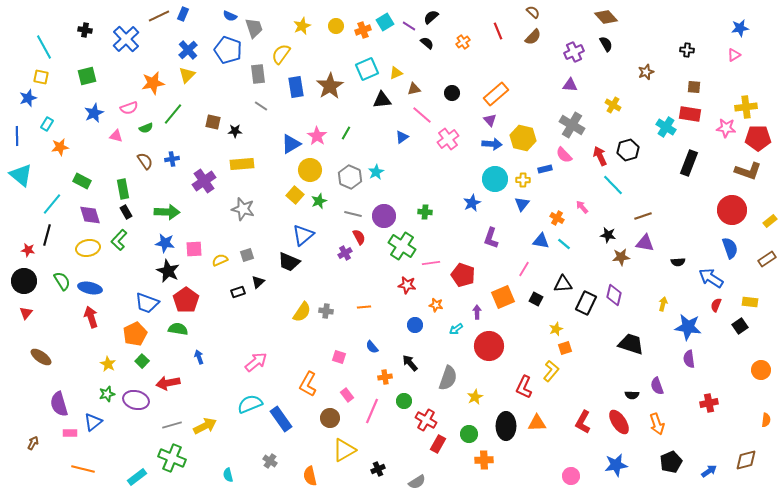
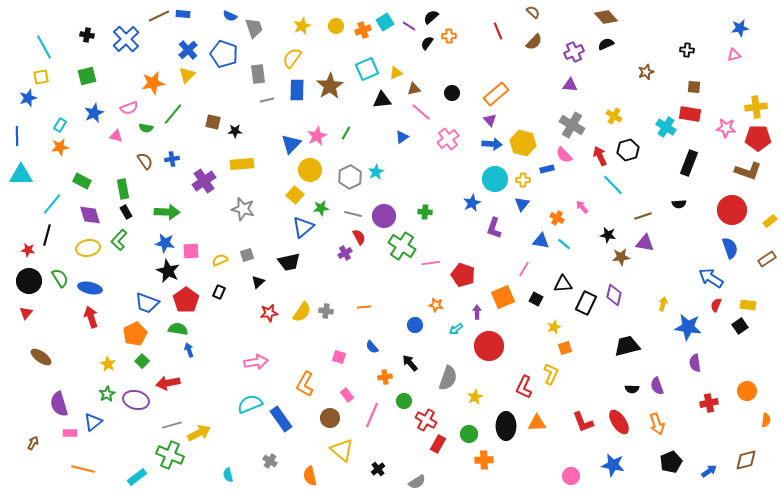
blue rectangle at (183, 14): rotated 72 degrees clockwise
black cross at (85, 30): moved 2 px right, 5 px down
brown semicircle at (533, 37): moved 1 px right, 5 px down
orange cross at (463, 42): moved 14 px left, 6 px up; rotated 32 degrees clockwise
black semicircle at (427, 43): rotated 96 degrees counterclockwise
black semicircle at (606, 44): rotated 84 degrees counterclockwise
blue pentagon at (228, 50): moved 4 px left, 4 px down
yellow semicircle at (281, 54): moved 11 px right, 4 px down
pink triangle at (734, 55): rotated 16 degrees clockwise
yellow square at (41, 77): rotated 21 degrees counterclockwise
blue rectangle at (296, 87): moved 1 px right, 3 px down; rotated 10 degrees clockwise
yellow cross at (613, 105): moved 1 px right, 11 px down
gray line at (261, 106): moved 6 px right, 6 px up; rotated 48 degrees counterclockwise
yellow cross at (746, 107): moved 10 px right
pink line at (422, 115): moved 1 px left, 3 px up
cyan rectangle at (47, 124): moved 13 px right, 1 px down
green semicircle at (146, 128): rotated 32 degrees clockwise
pink star at (317, 136): rotated 12 degrees clockwise
yellow hexagon at (523, 138): moved 5 px down
blue triangle at (291, 144): rotated 15 degrees counterclockwise
blue rectangle at (545, 169): moved 2 px right
cyan triangle at (21, 175): rotated 40 degrees counterclockwise
gray hexagon at (350, 177): rotated 10 degrees clockwise
green star at (319, 201): moved 2 px right, 7 px down; rotated 14 degrees clockwise
blue triangle at (303, 235): moved 8 px up
purple L-shape at (491, 238): moved 3 px right, 10 px up
pink square at (194, 249): moved 3 px left, 2 px down
black trapezoid at (289, 262): rotated 35 degrees counterclockwise
black semicircle at (678, 262): moved 1 px right, 58 px up
black circle at (24, 281): moved 5 px right
green semicircle at (62, 281): moved 2 px left, 3 px up
red star at (407, 285): moved 138 px left, 28 px down; rotated 18 degrees counterclockwise
black rectangle at (238, 292): moved 19 px left; rotated 48 degrees counterclockwise
yellow rectangle at (750, 302): moved 2 px left, 3 px down
yellow star at (556, 329): moved 2 px left, 2 px up
black trapezoid at (631, 344): moved 4 px left, 2 px down; rotated 32 degrees counterclockwise
blue arrow at (199, 357): moved 10 px left, 7 px up
purple semicircle at (689, 359): moved 6 px right, 4 px down
pink arrow at (256, 362): rotated 30 degrees clockwise
orange circle at (761, 370): moved 14 px left, 21 px down
yellow L-shape at (551, 371): moved 3 px down; rotated 15 degrees counterclockwise
orange L-shape at (308, 384): moved 3 px left
green star at (107, 394): rotated 14 degrees counterclockwise
black semicircle at (632, 395): moved 6 px up
pink line at (372, 411): moved 4 px down
red L-shape at (583, 422): rotated 50 degrees counterclockwise
yellow arrow at (205, 426): moved 6 px left, 7 px down
yellow triangle at (344, 450): moved 2 px left; rotated 50 degrees counterclockwise
green cross at (172, 458): moved 2 px left, 3 px up
blue star at (616, 465): moved 3 px left; rotated 20 degrees clockwise
black cross at (378, 469): rotated 16 degrees counterclockwise
